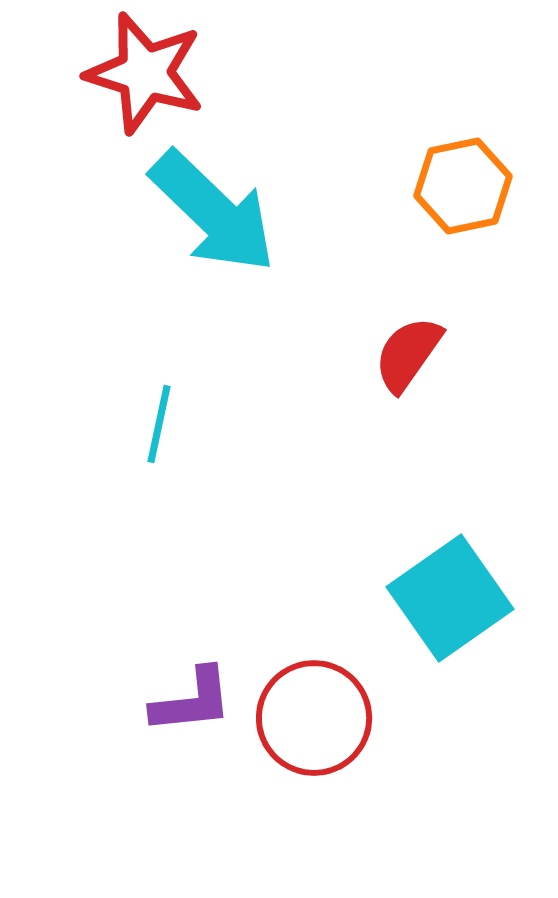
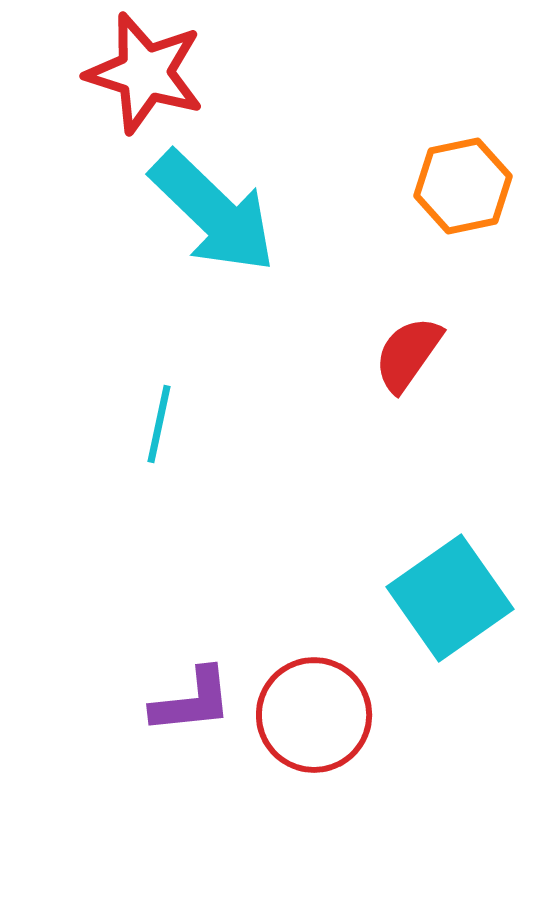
red circle: moved 3 px up
